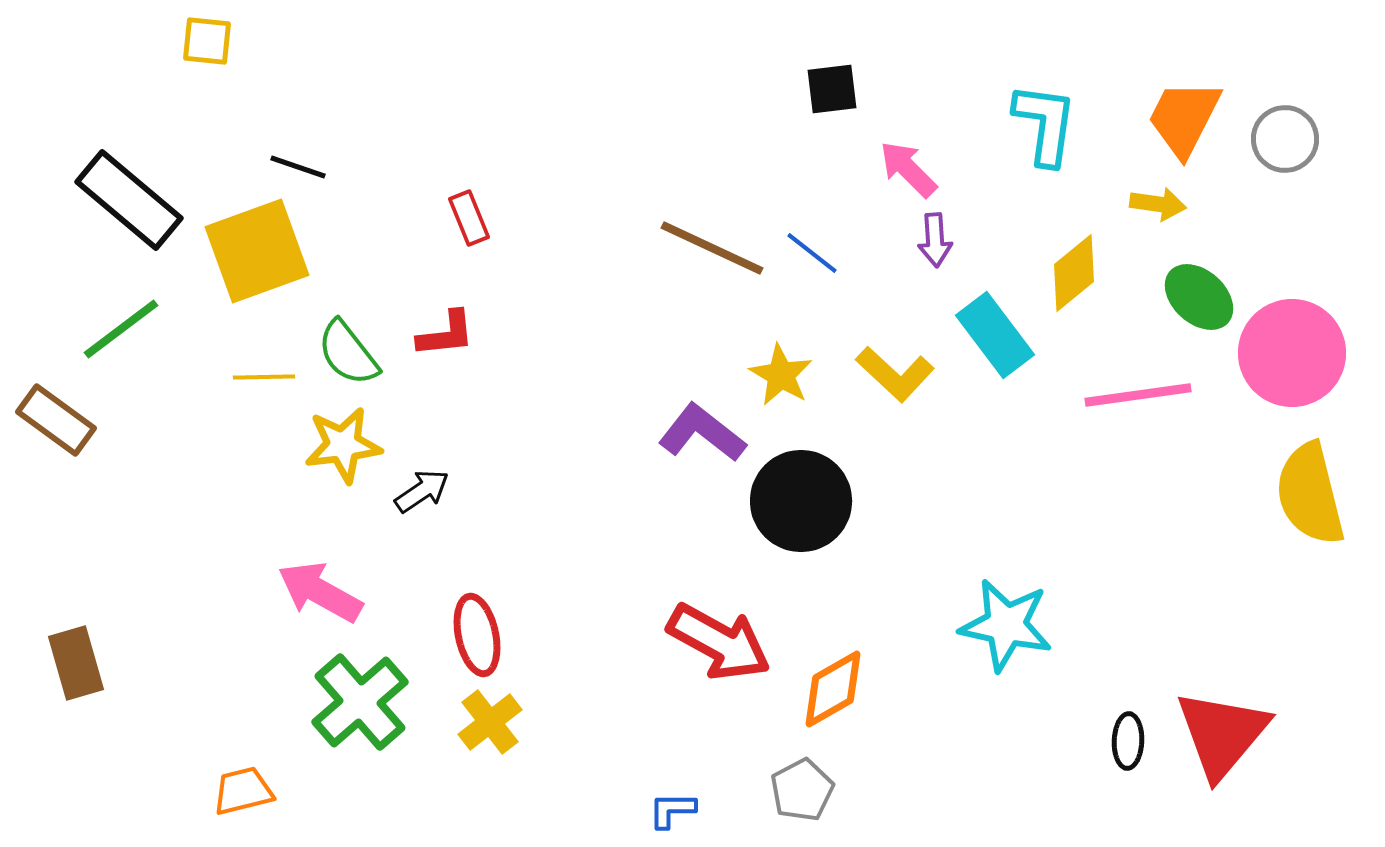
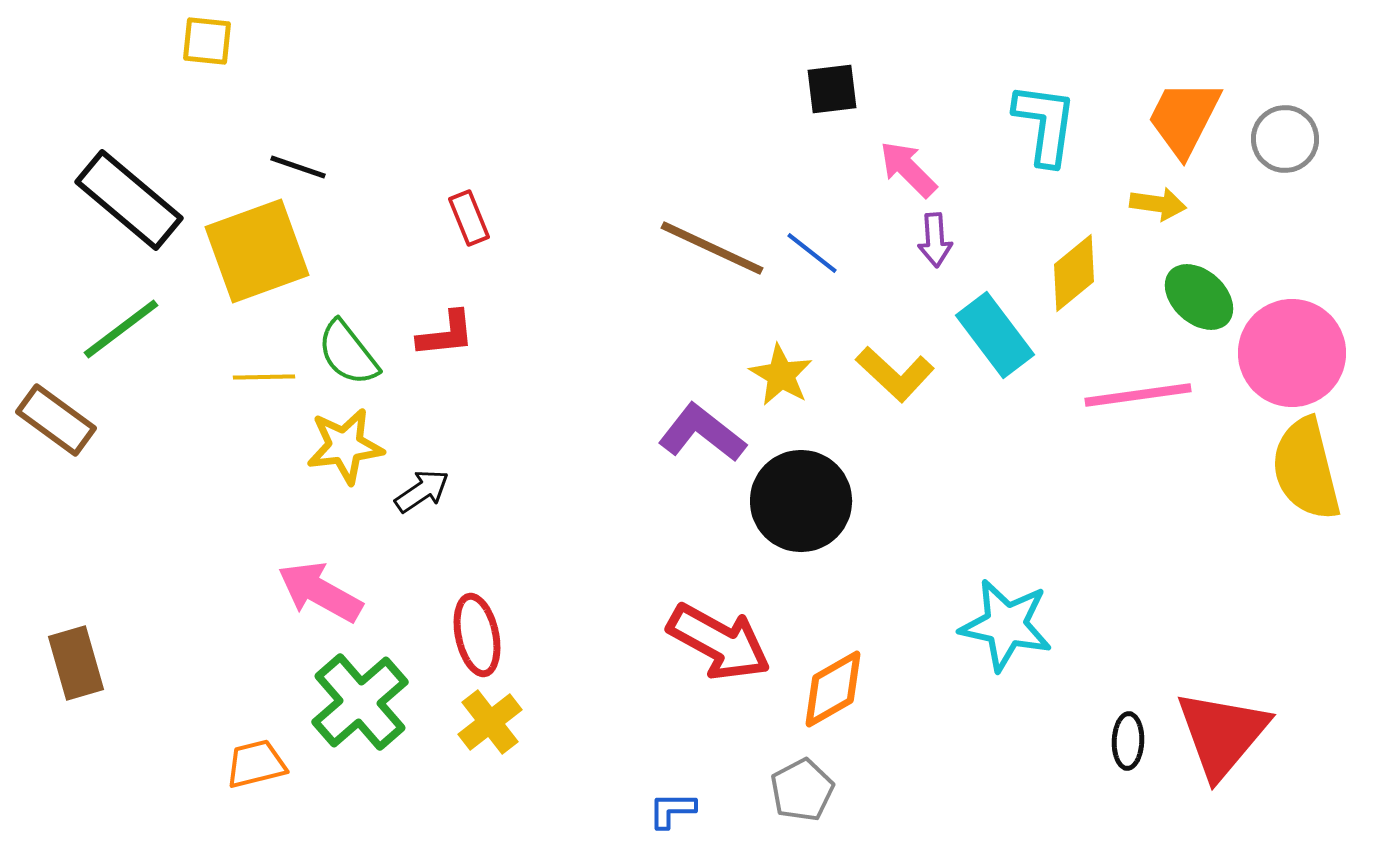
yellow star at (343, 445): moved 2 px right, 1 px down
yellow semicircle at (1310, 494): moved 4 px left, 25 px up
orange trapezoid at (243, 791): moved 13 px right, 27 px up
